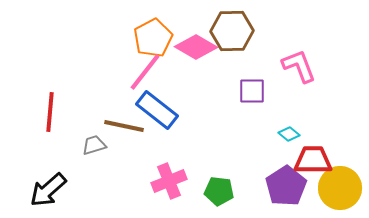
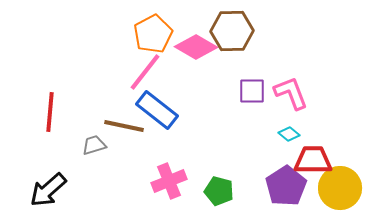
orange pentagon: moved 4 px up
pink L-shape: moved 8 px left, 27 px down
green pentagon: rotated 8 degrees clockwise
